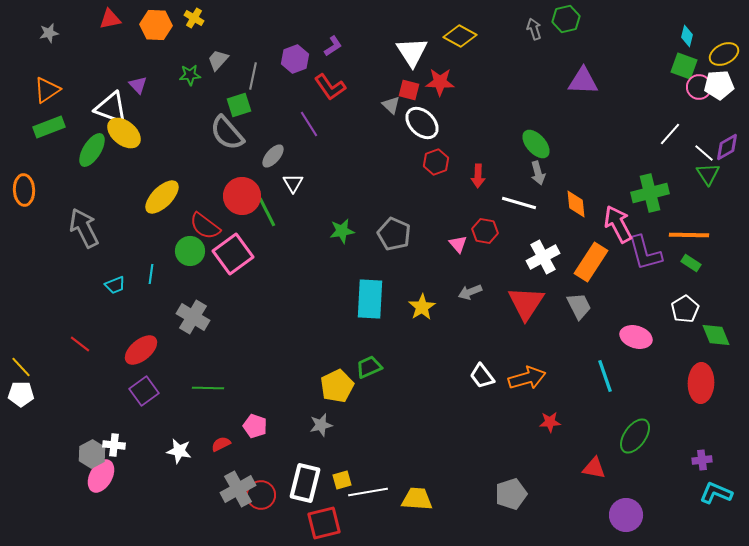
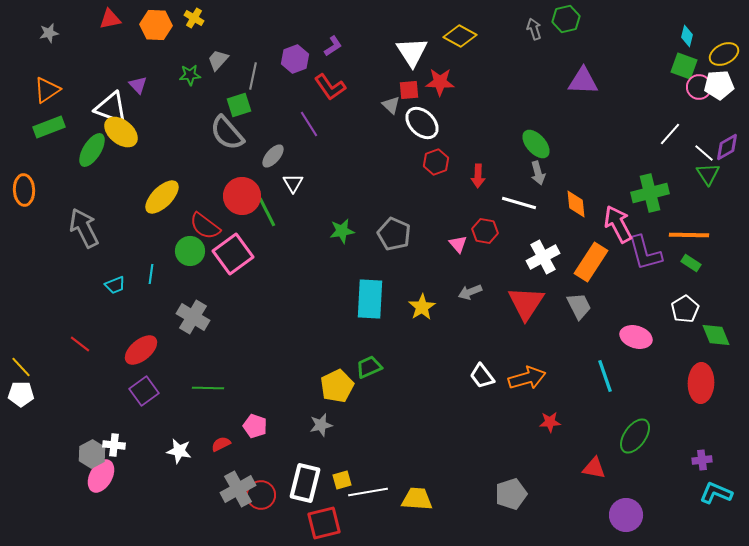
red square at (409, 90): rotated 20 degrees counterclockwise
yellow ellipse at (124, 133): moved 3 px left, 1 px up
